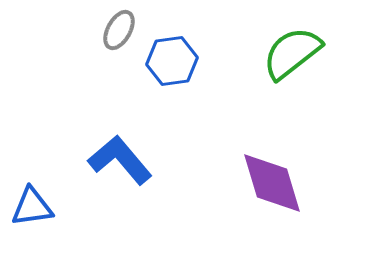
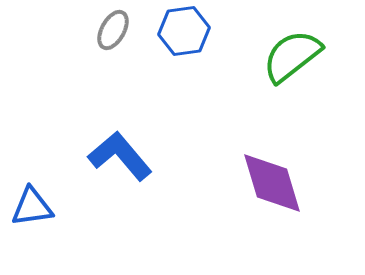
gray ellipse: moved 6 px left
green semicircle: moved 3 px down
blue hexagon: moved 12 px right, 30 px up
blue L-shape: moved 4 px up
